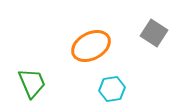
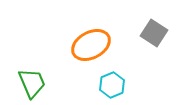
orange ellipse: moved 1 px up
cyan hexagon: moved 4 px up; rotated 15 degrees counterclockwise
